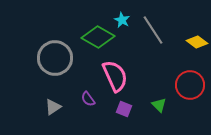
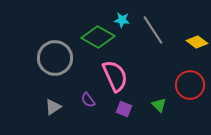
cyan star: rotated 21 degrees counterclockwise
purple semicircle: moved 1 px down
